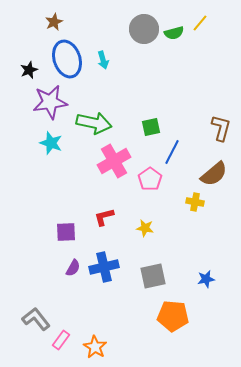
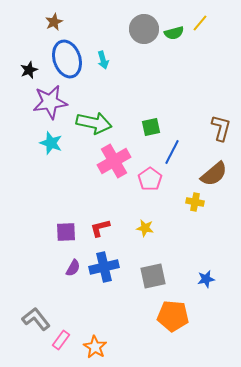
red L-shape: moved 4 px left, 11 px down
